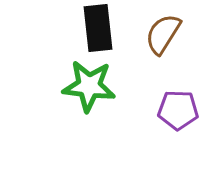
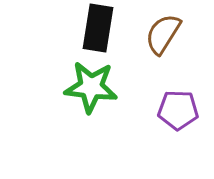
black rectangle: rotated 15 degrees clockwise
green star: moved 2 px right, 1 px down
